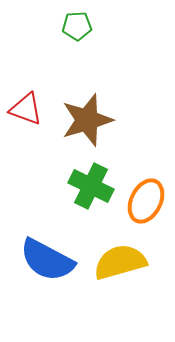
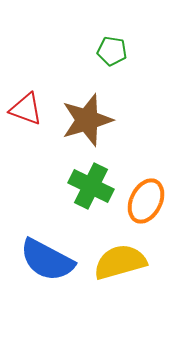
green pentagon: moved 35 px right, 25 px down; rotated 12 degrees clockwise
